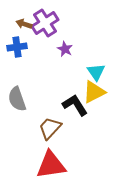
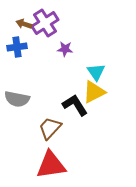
purple star: rotated 21 degrees counterclockwise
gray semicircle: rotated 60 degrees counterclockwise
